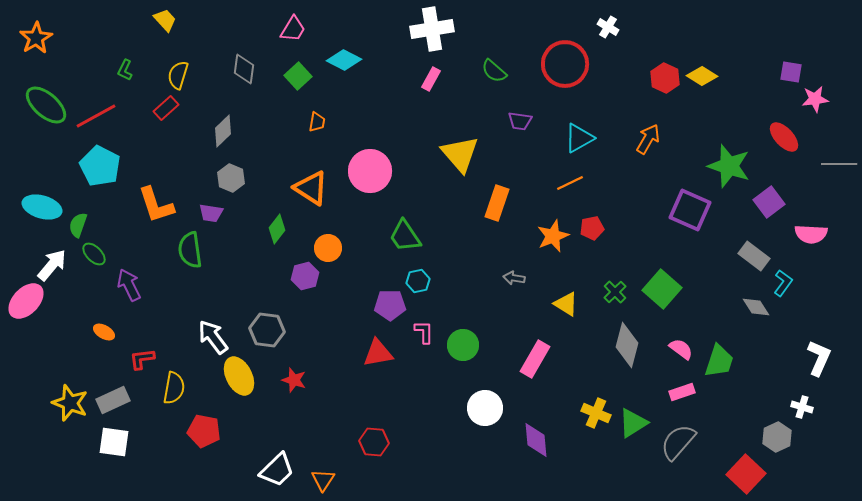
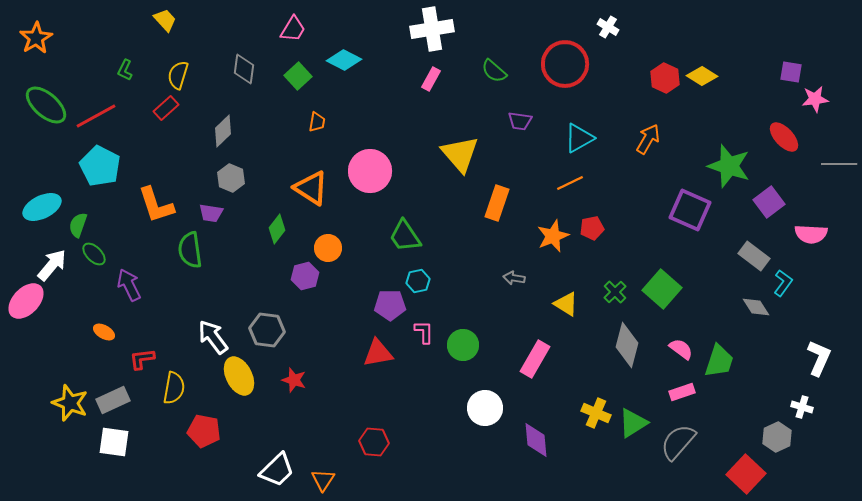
cyan ellipse at (42, 207): rotated 42 degrees counterclockwise
